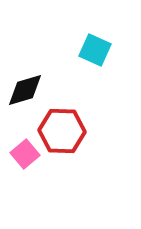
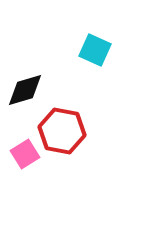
red hexagon: rotated 9 degrees clockwise
pink square: rotated 8 degrees clockwise
